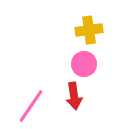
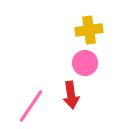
pink circle: moved 1 px right, 1 px up
red arrow: moved 3 px left, 1 px up
